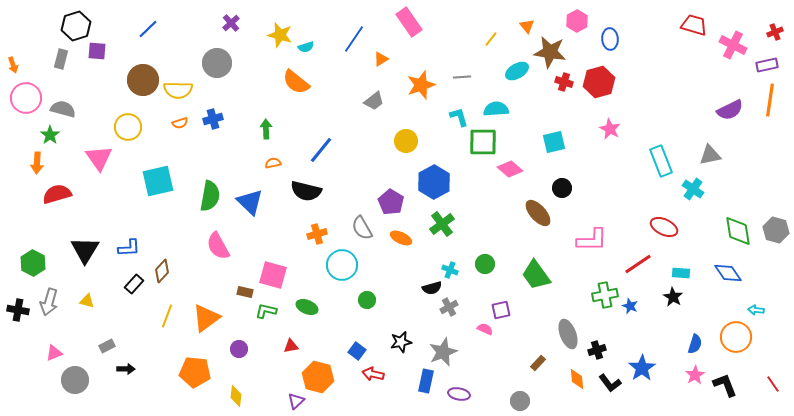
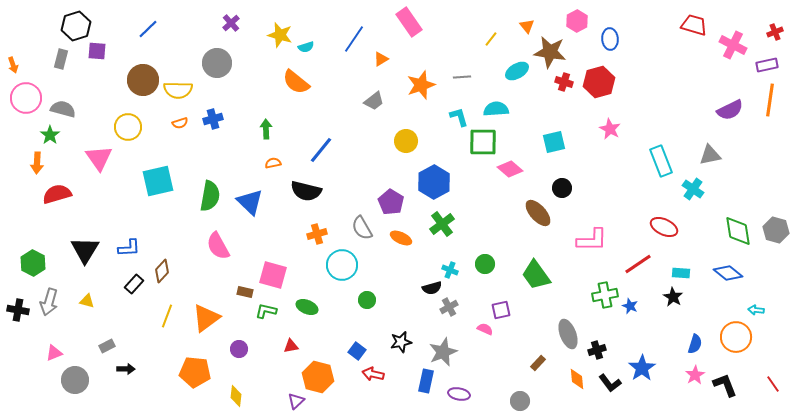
blue diamond at (728, 273): rotated 16 degrees counterclockwise
